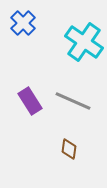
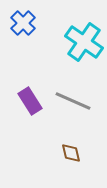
brown diamond: moved 2 px right, 4 px down; rotated 20 degrees counterclockwise
